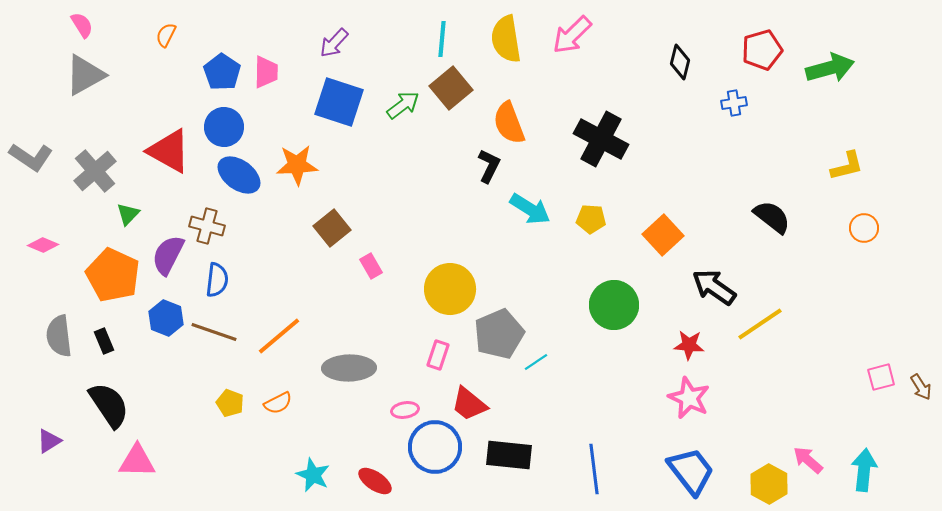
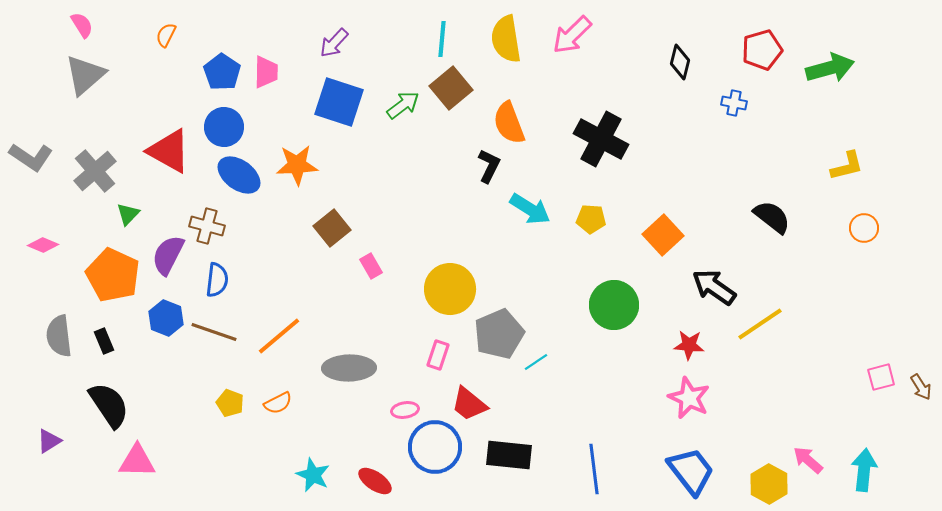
gray triangle at (85, 75): rotated 12 degrees counterclockwise
blue cross at (734, 103): rotated 20 degrees clockwise
